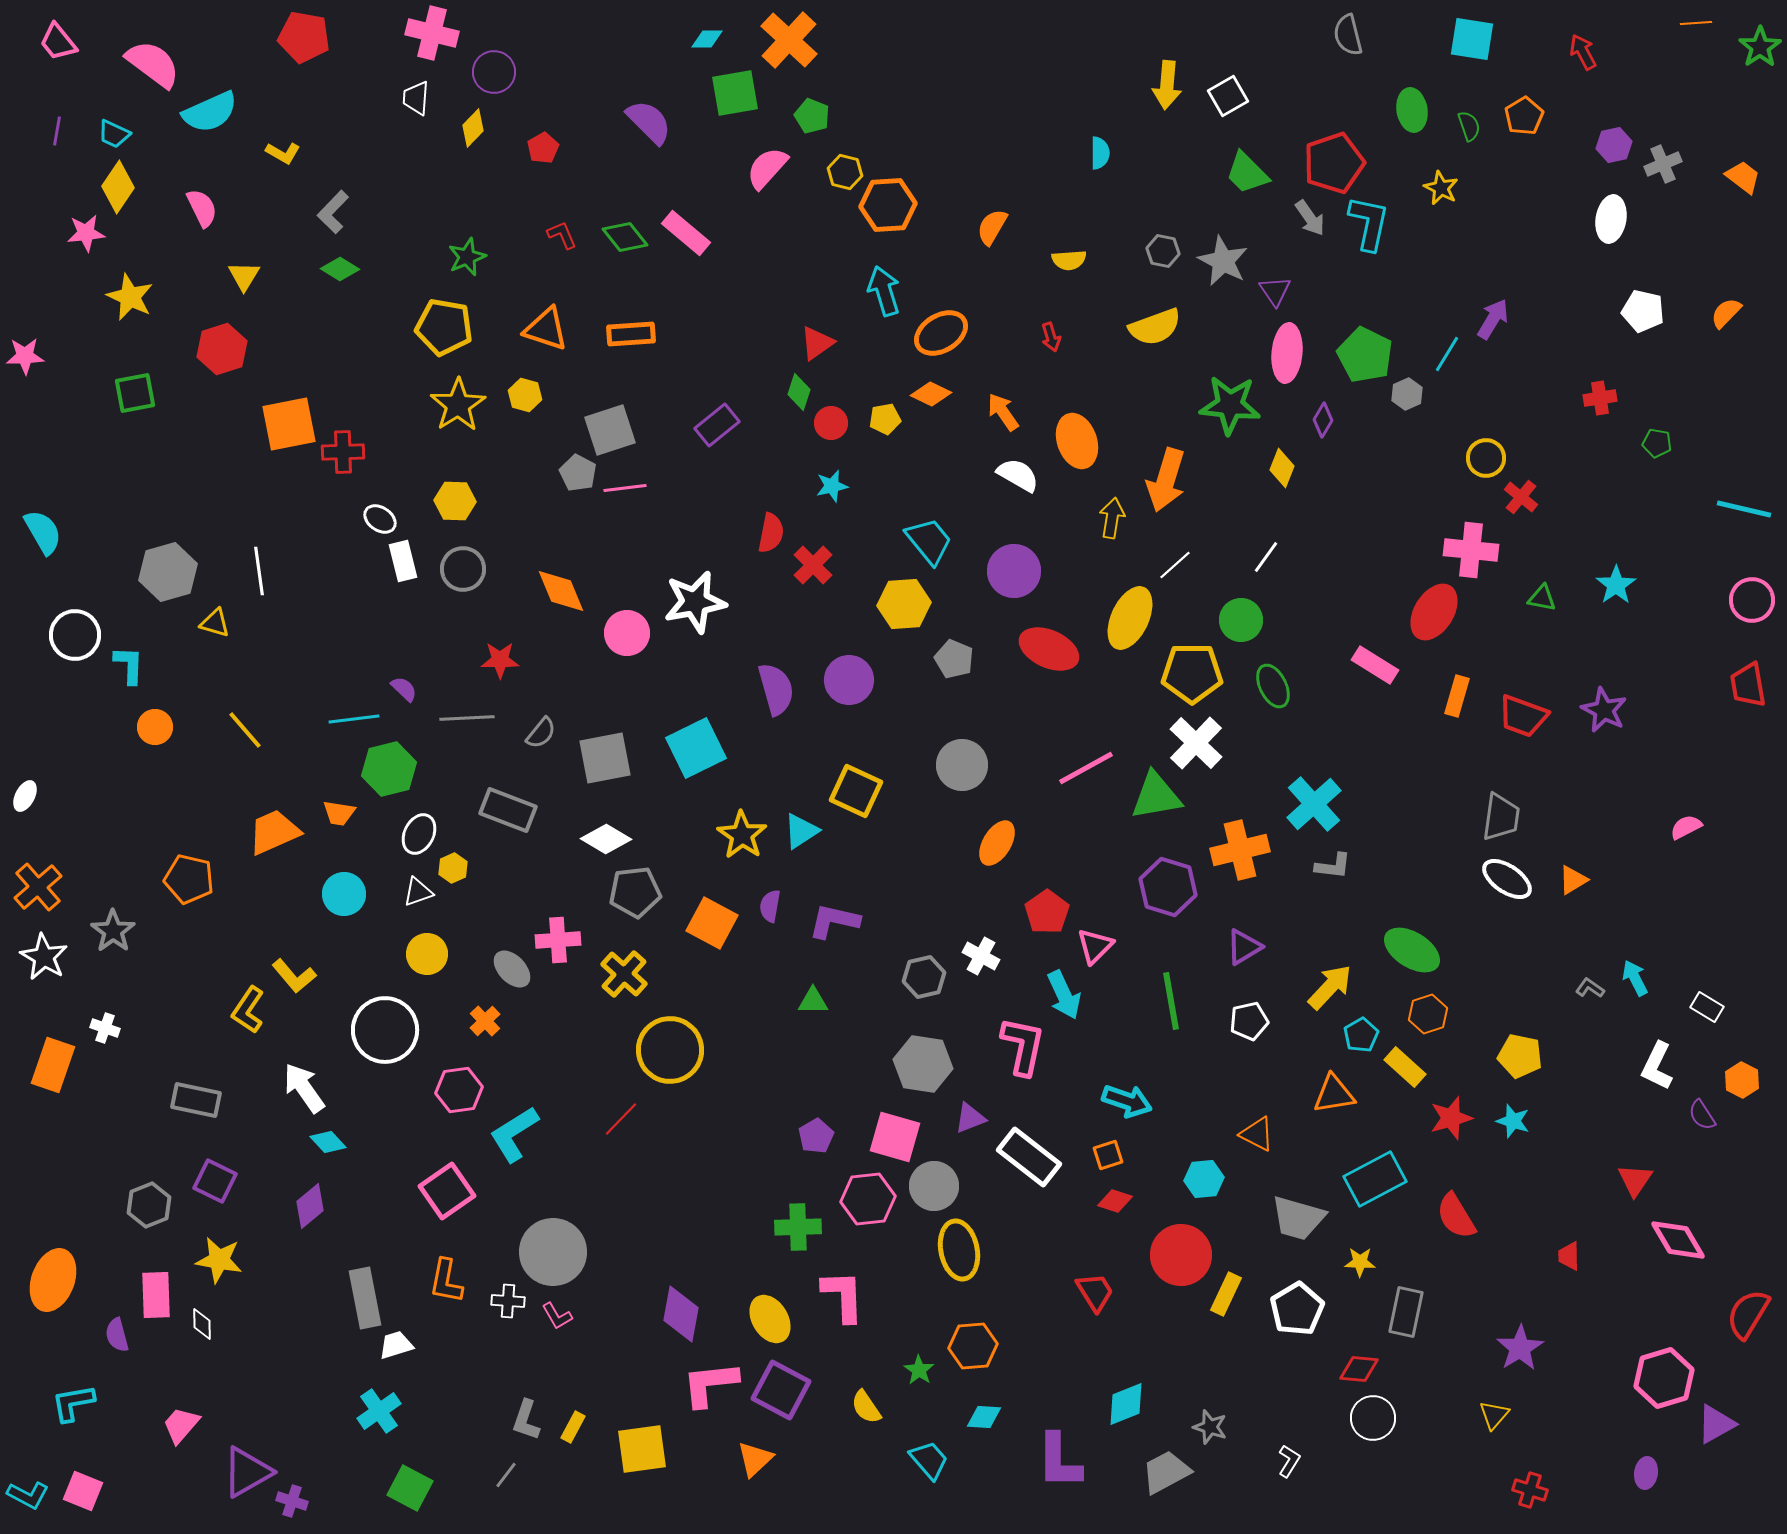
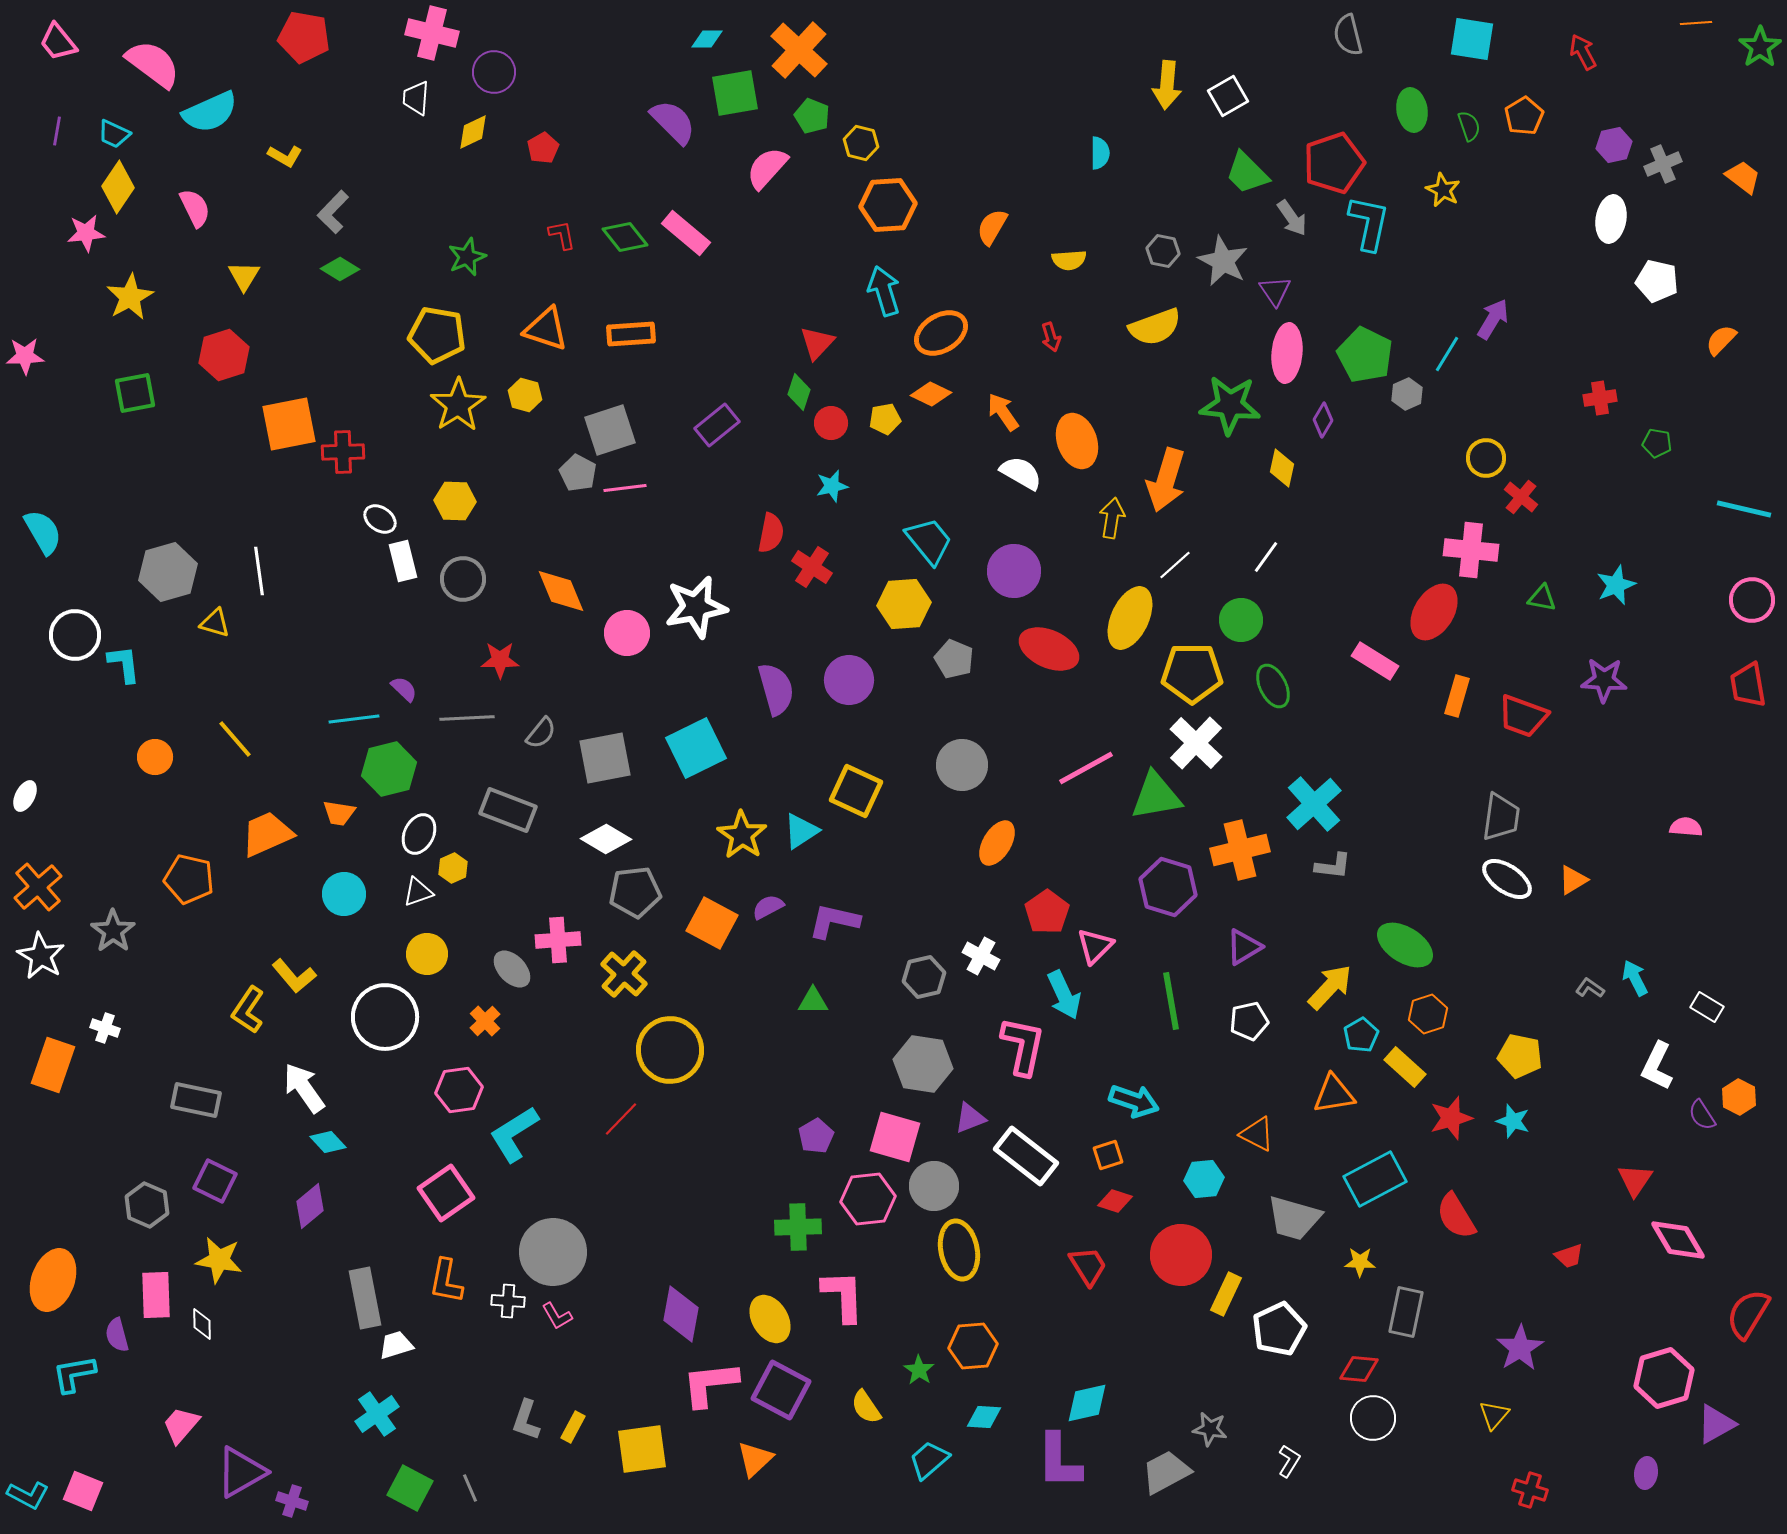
orange cross at (789, 40): moved 10 px right, 10 px down
purple semicircle at (649, 122): moved 24 px right
yellow diamond at (473, 128): moved 4 px down; rotated 21 degrees clockwise
yellow L-shape at (283, 153): moved 2 px right, 3 px down
yellow hexagon at (845, 172): moved 16 px right, 29 px up
yellow star at (1441, 188): moved 2 px right, 2 px down
pink semicircle at (202, 208): moved 7 px left
gray arrow at (1310, 218): moved 18 px left
red L-shape at (562, 235): rotated 12 degrees clockwise
yellow star at (130, 297): rotated 18 degrees clockwise
white pentagon at (1643, 311): moved 14 px right, 30 px up
orange semicircle at (1726, 313): moved 5 px left, 27 px down
yellow pentagon at (444, 327): moved 7 px left, 8 px down
red triangle at (817, 343): rotated 12 degrees counterclockwise
red hexagon at (222, 349): moved 2 px right, 6 px down
yellow diamond at (1282, 468): rotated 9 degrees counterclockwise
white semicircle at (1018, 475): moved 3 px right, 2 px up
red cross at (813, 565): moved 1 px left, 2 px down; rotated 12 degrees counterclockwise
gray circle at (463, 569): moved 10 px down
cyan star at (1616, 585): rotated 12 degrees clockwise
white star at (695, 602): moved 1 px right, 5 px down
cyan L-shape at (129, 665): moved 5 px left, 1 px up; rotated 9 degrees counterclockwise
pink rectangle at (1375, 665): moved 4 px up
purple star at (1604, 710): moved 30 px up; rotated 24 degrees counterclockwise
orange circle at (155, 727): moved 30 px down
yellow line at (245, 730): moved 10 px left, 9 px down
pink semicircle at (1686, 827): rotated 32 degrees clockwise
orange trapezoid at (274, 832): moved 7 px left, 2 px down
purple semicircle at (770, 906): moved 2 px left, 1 px down; rotated 52 degrees clockwise
green ellipse at (1412, 950): moved 7 px left, 5 px up
white star at (44, 957): moved 3 px left, 1 px up
white circle at (385, 1030): moved 13 px up
orange hexagon at (1742, 1080): moved 3 px left, 17 px down
cyan arrow at (1127, 1101): moved 7 px right
white rectangle at (1029, 1157): moved 3 px left, 1 px up
pink square at (447, 1191): moved 1 px left, 2 px down
gray hexagon at (149, 1205): moved 2 px left; rotated 15 degrees counterclockwise
gray trapezoid at (1298, 1218): moved 4 px left
red trapezoid at (1569, 1256): rotated 108 degrees counterclockwise
red trapezoid at (1095, 1292): moved 7 px left, 26 px up
white pentagon at (1297, 1309): moved 18 px left, 20 px down; rotated 6 degrees clockwise
cyan L-shape at (73, 1403): moved 1 px right, 29 px up
cyan diamond at (1126, 1404): moved 39 px left, 1 px up; rotated 9 degrees clockwise
cyan cross at (379, 1411): moved 2 px left, 3 px down
gray star at (1210, 1427): moved 2 px down; rotated 8 degrees counterclockwise
cyan trapezoid at (929, 1460): rotated 90 degrees counterclockwise
purple triangle at (247, 1472): moved 6 px left
gray line at (506, 1475): moved 36 px left, 13 px down; rotated 60 degrees counterclockwise
